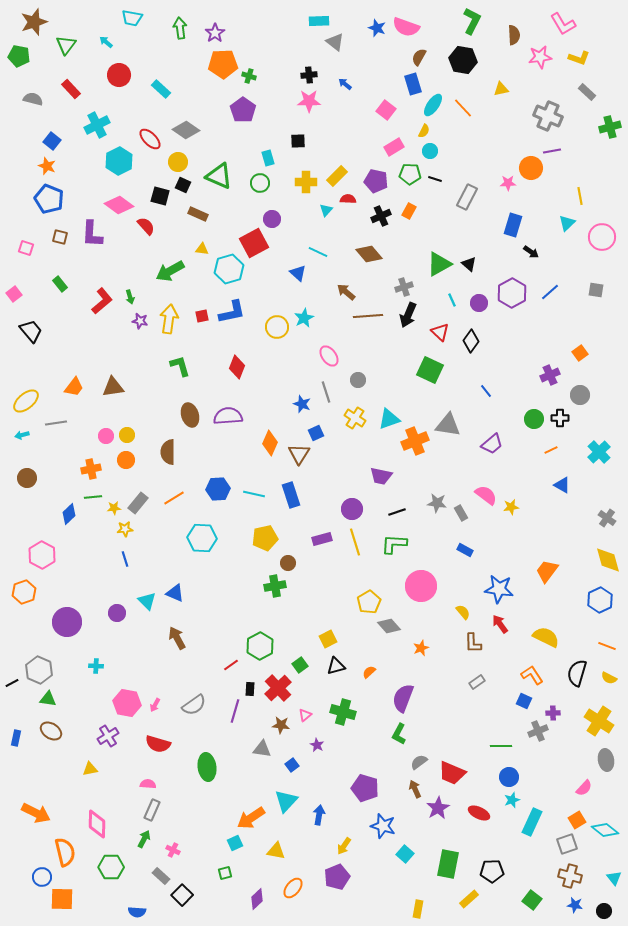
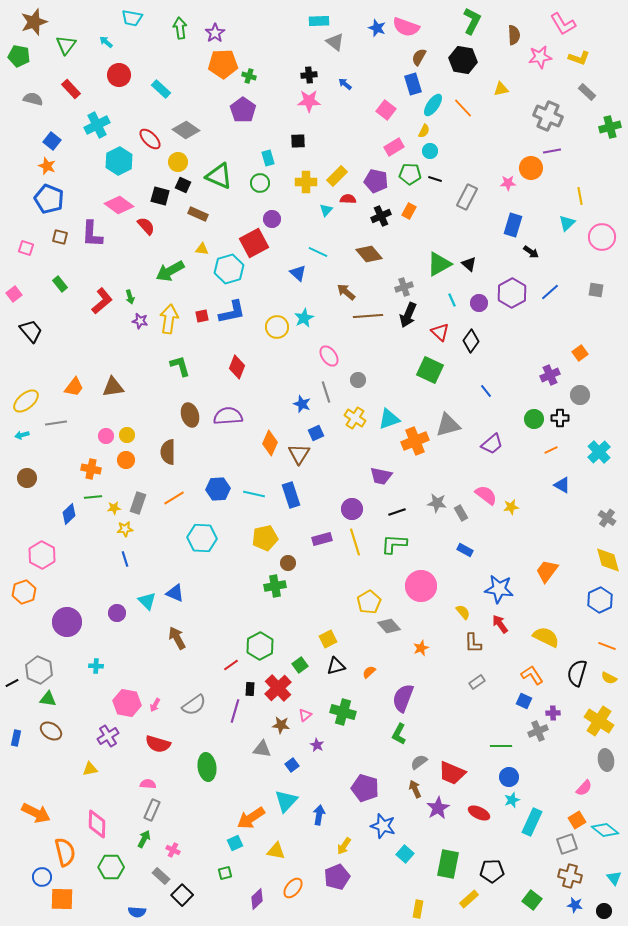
gray triangle at (448, 425): rotated 24 degrees counterclockwise
orange cross at (91, 469): rotated 24 degrees clockwise
gray rectangle at (138, 503): rotated 20 degrees counterclockwise
